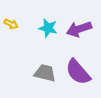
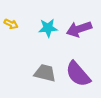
cyan star: rotated 18 degrees counterclockwise
purple semicircle: moved 2 px down
